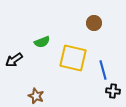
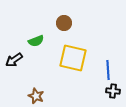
brown circle: moved 30 px left
green semicircle: moved 6 px left, 1 px up
blue line: moved 5 px right; rotated 12 degrees clockwise
